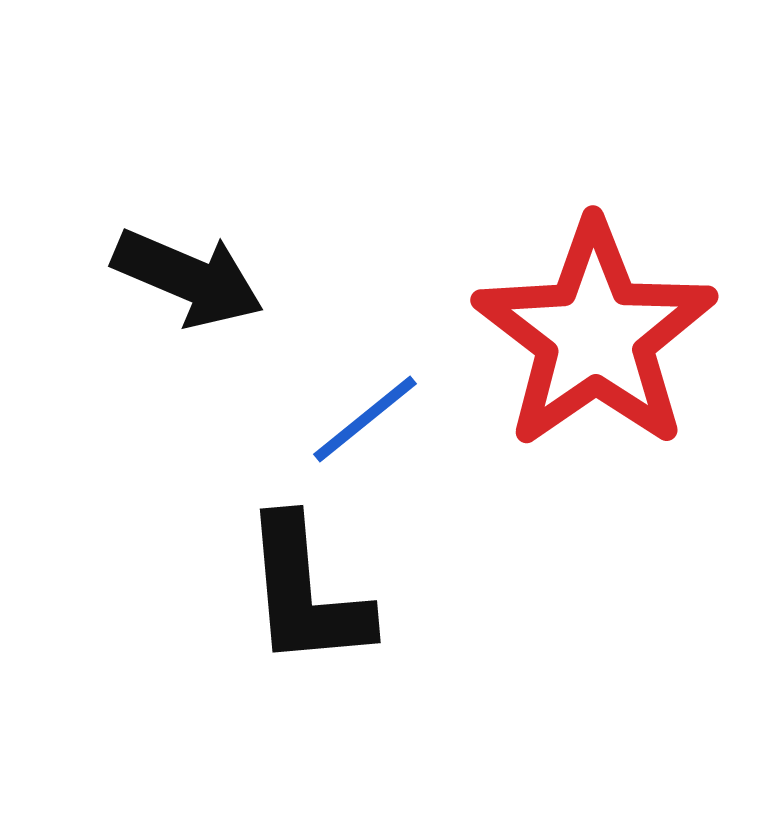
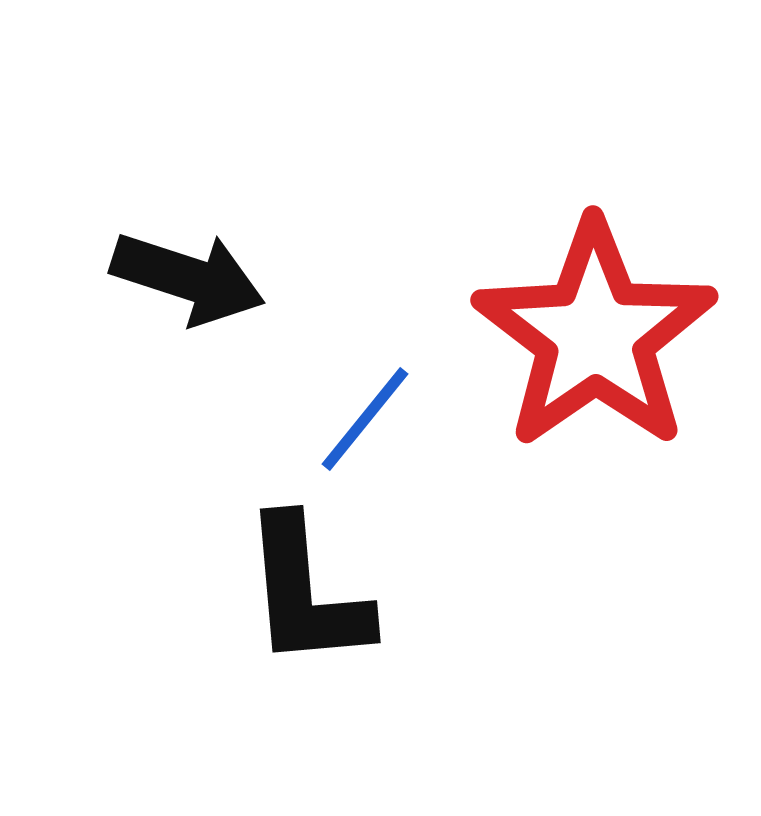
black arrow: rotated 5 degrees counterclockwise
blue line: rotated 12 degrees counterclockwise
